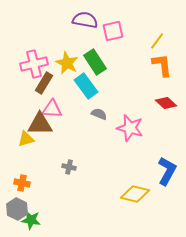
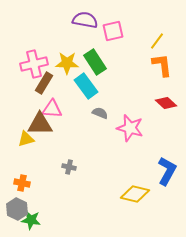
yellow star: rotated 25 degrees counterclockwise
gray semicircle: moved 1 px right, 1 px up
